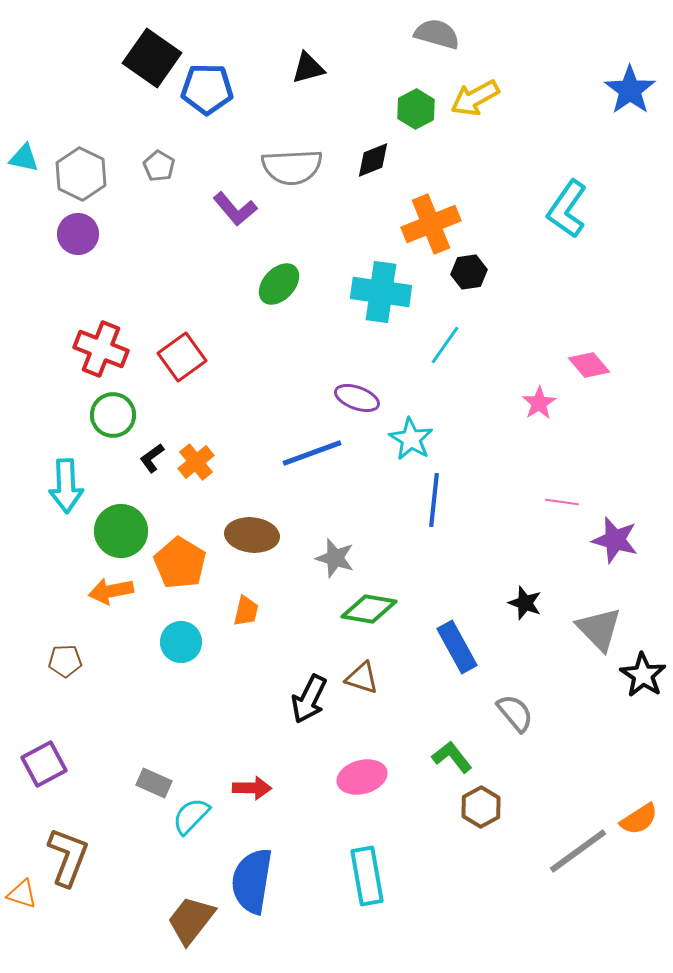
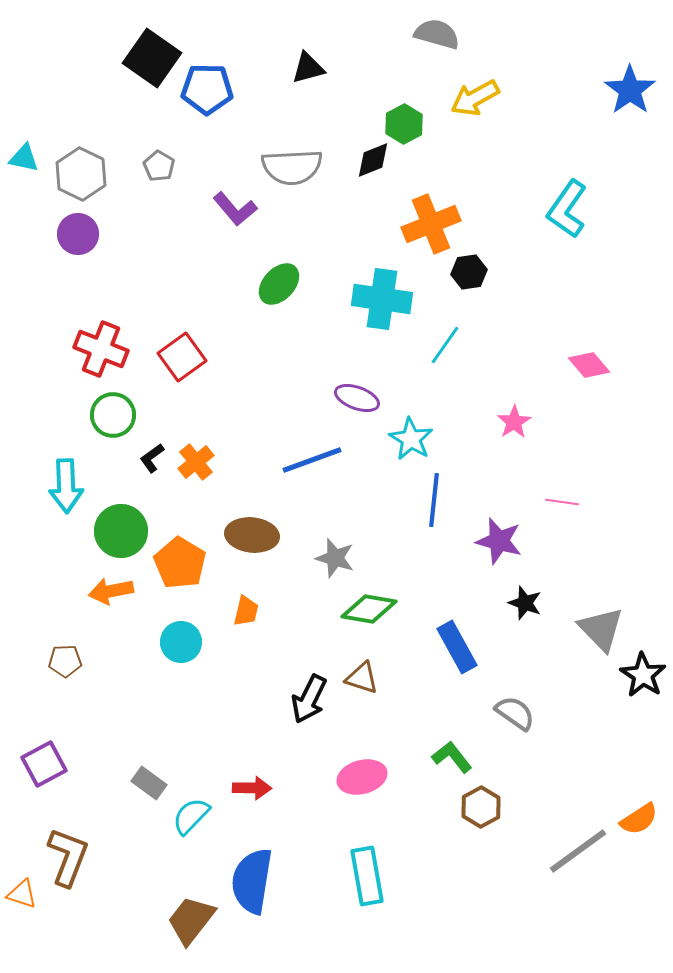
green hexagon at (416, 109): moved 12 px left, 15 px down
cyan cross at (381, 292): moved 1 px right, 7 px down
pink star at (539, 403): moved 25 px left, 19 px down
blue line at (312, 453): moved 7 px down
purple star at (615, 540): moved 116 px left, 1 px down
gray triangle at (599, 629): moved 2 px right
gray semicircle at (515, 713): rotated 15 degrees counterclockwise
gray rectangle at (154, 783): moved 5 px left; rotated 12 degrees clockwise
